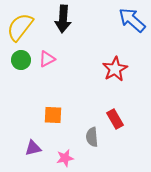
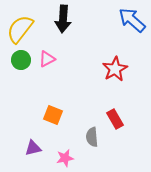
yellow semicircle: moved 2 px down
orange square: rotated 18 degrees clockwise
